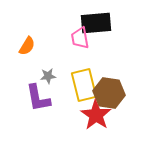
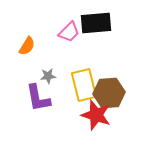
pink trapezoid: moved 11 px left, 6 px up; rotated 125 degrees counterclockwise
brown hexagon: rotated 12 degrees counterclockwise
red star: rotated 16 degrees counterclockwise
